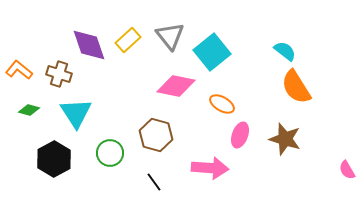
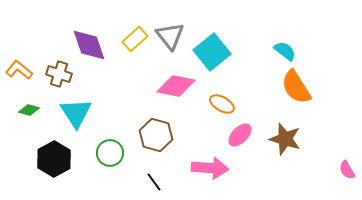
yellow rectangle: moved 7 px right, 1 px up
pink ellipse: rotated 25 degrees clockwise
